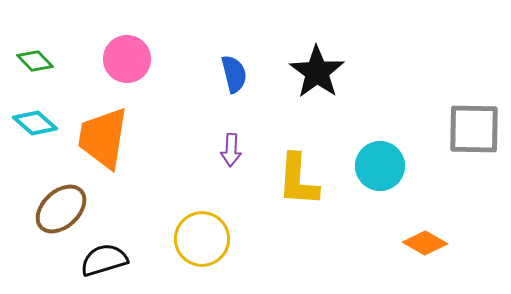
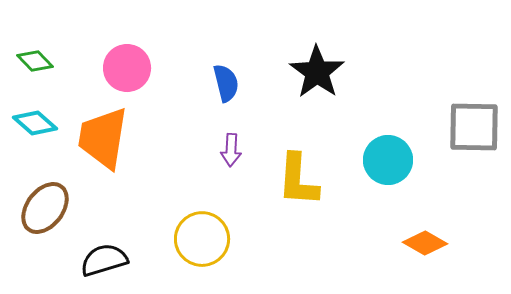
pink circle: moved 9 px down
blue semicircle: moved 8 px left, 9 px down
gray square: moved 2 px up
cyan circle: moved 8 px right, 6 px up
brown ellipse: moved 16 px left, 1 px up; rotated 10 degrees counterclockwise
